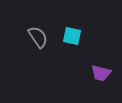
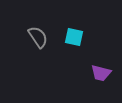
cyan square: moved 2 px right, 1 px down
